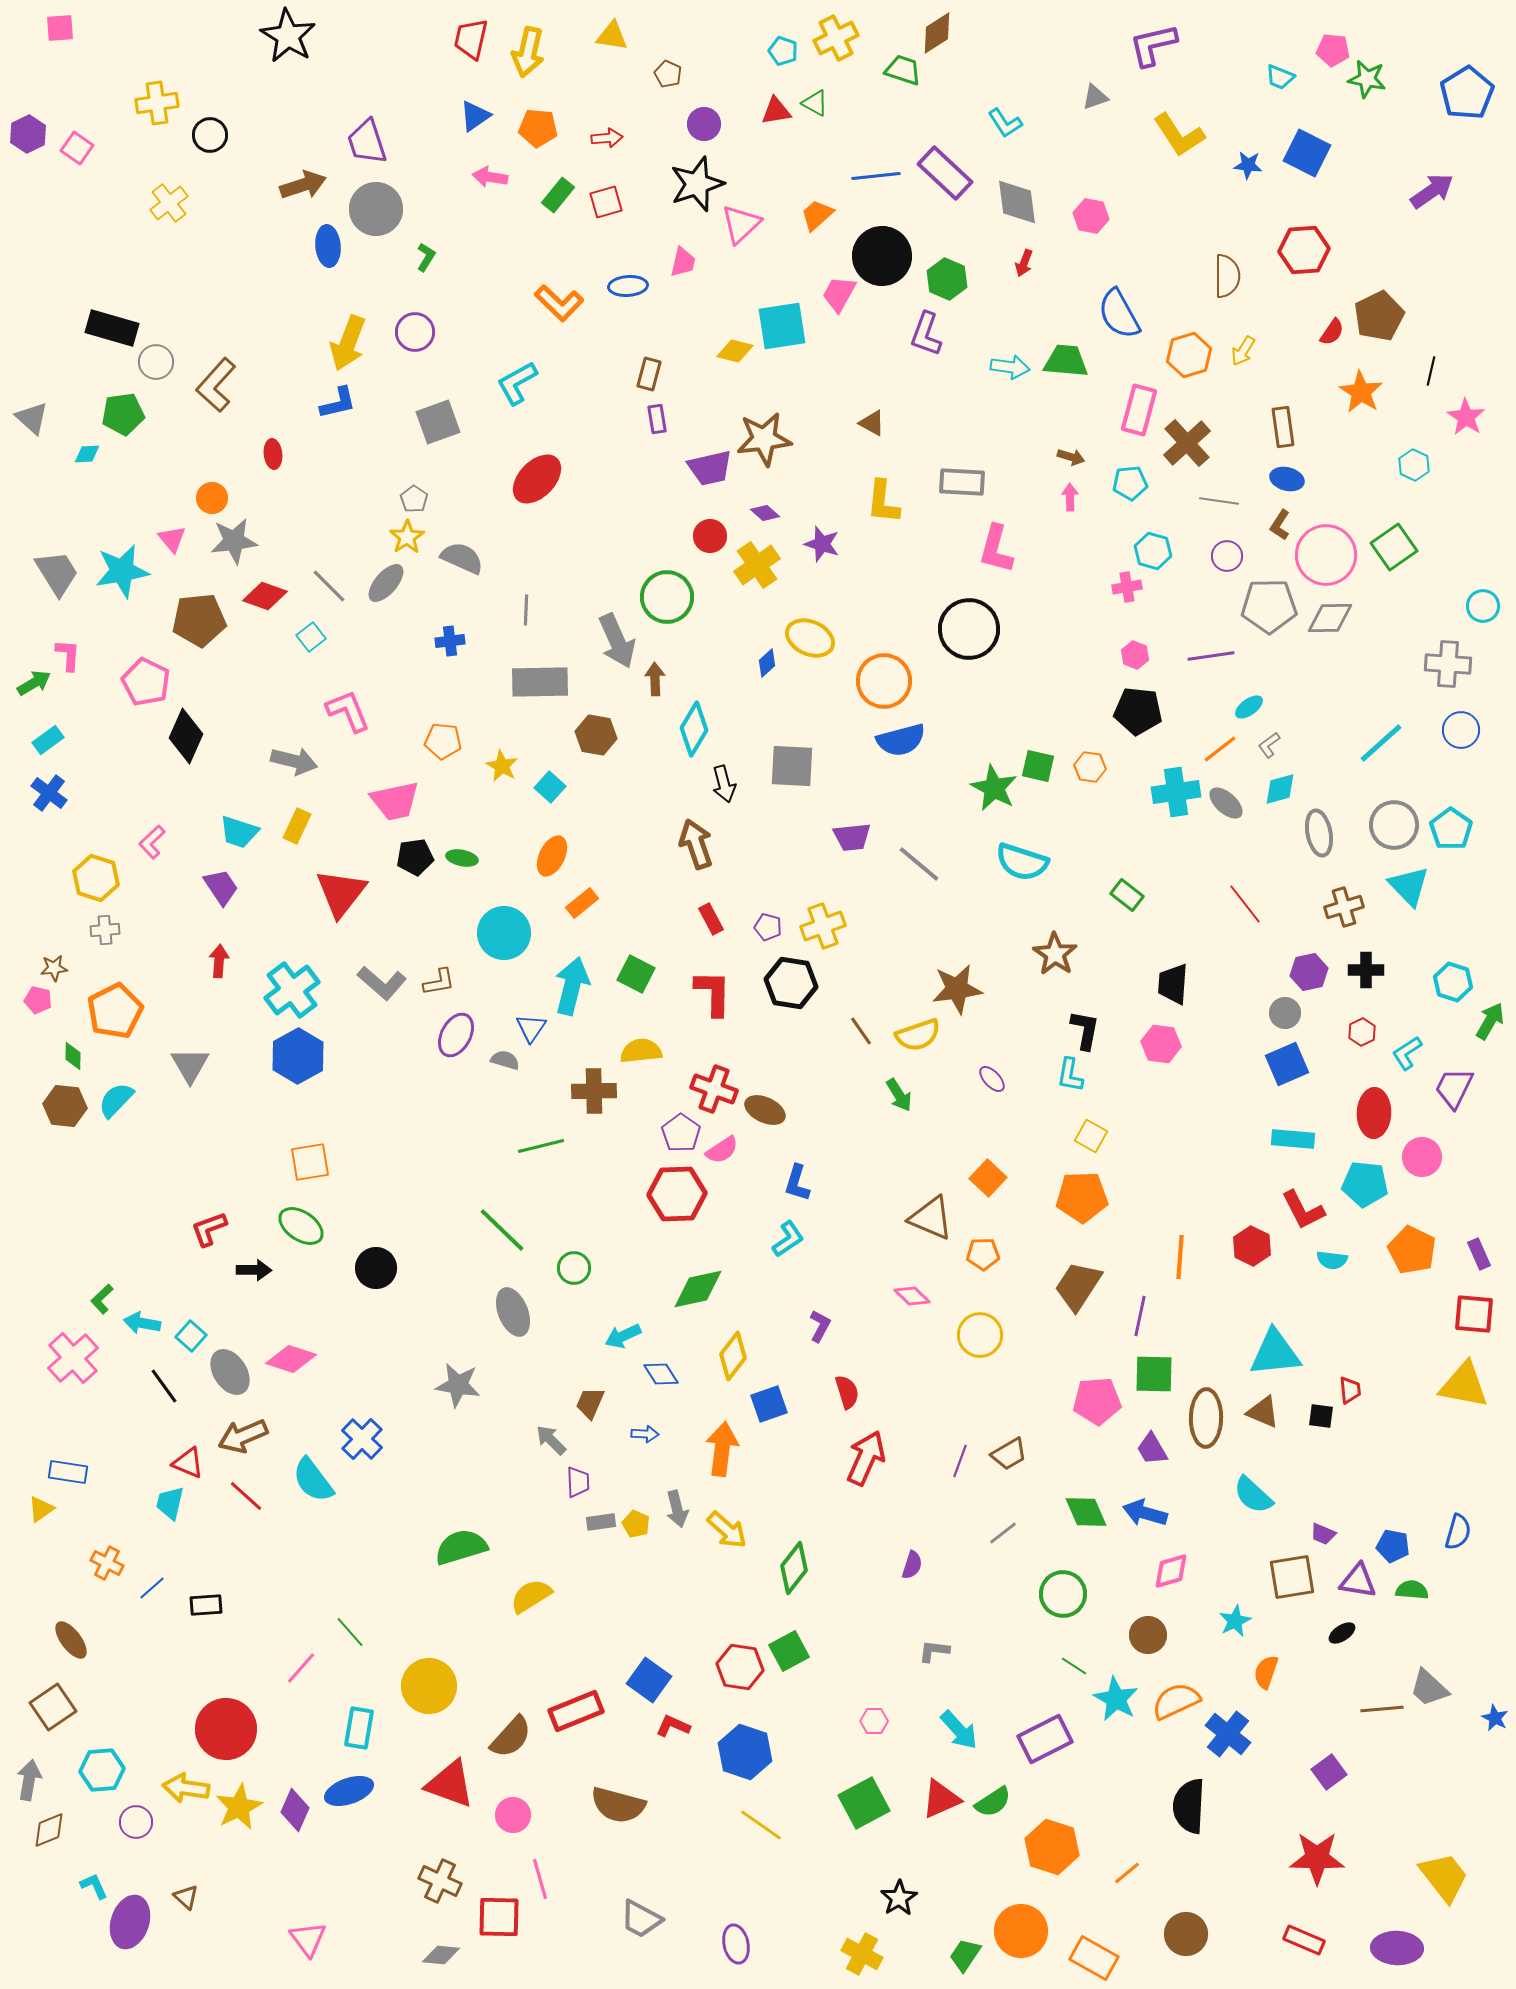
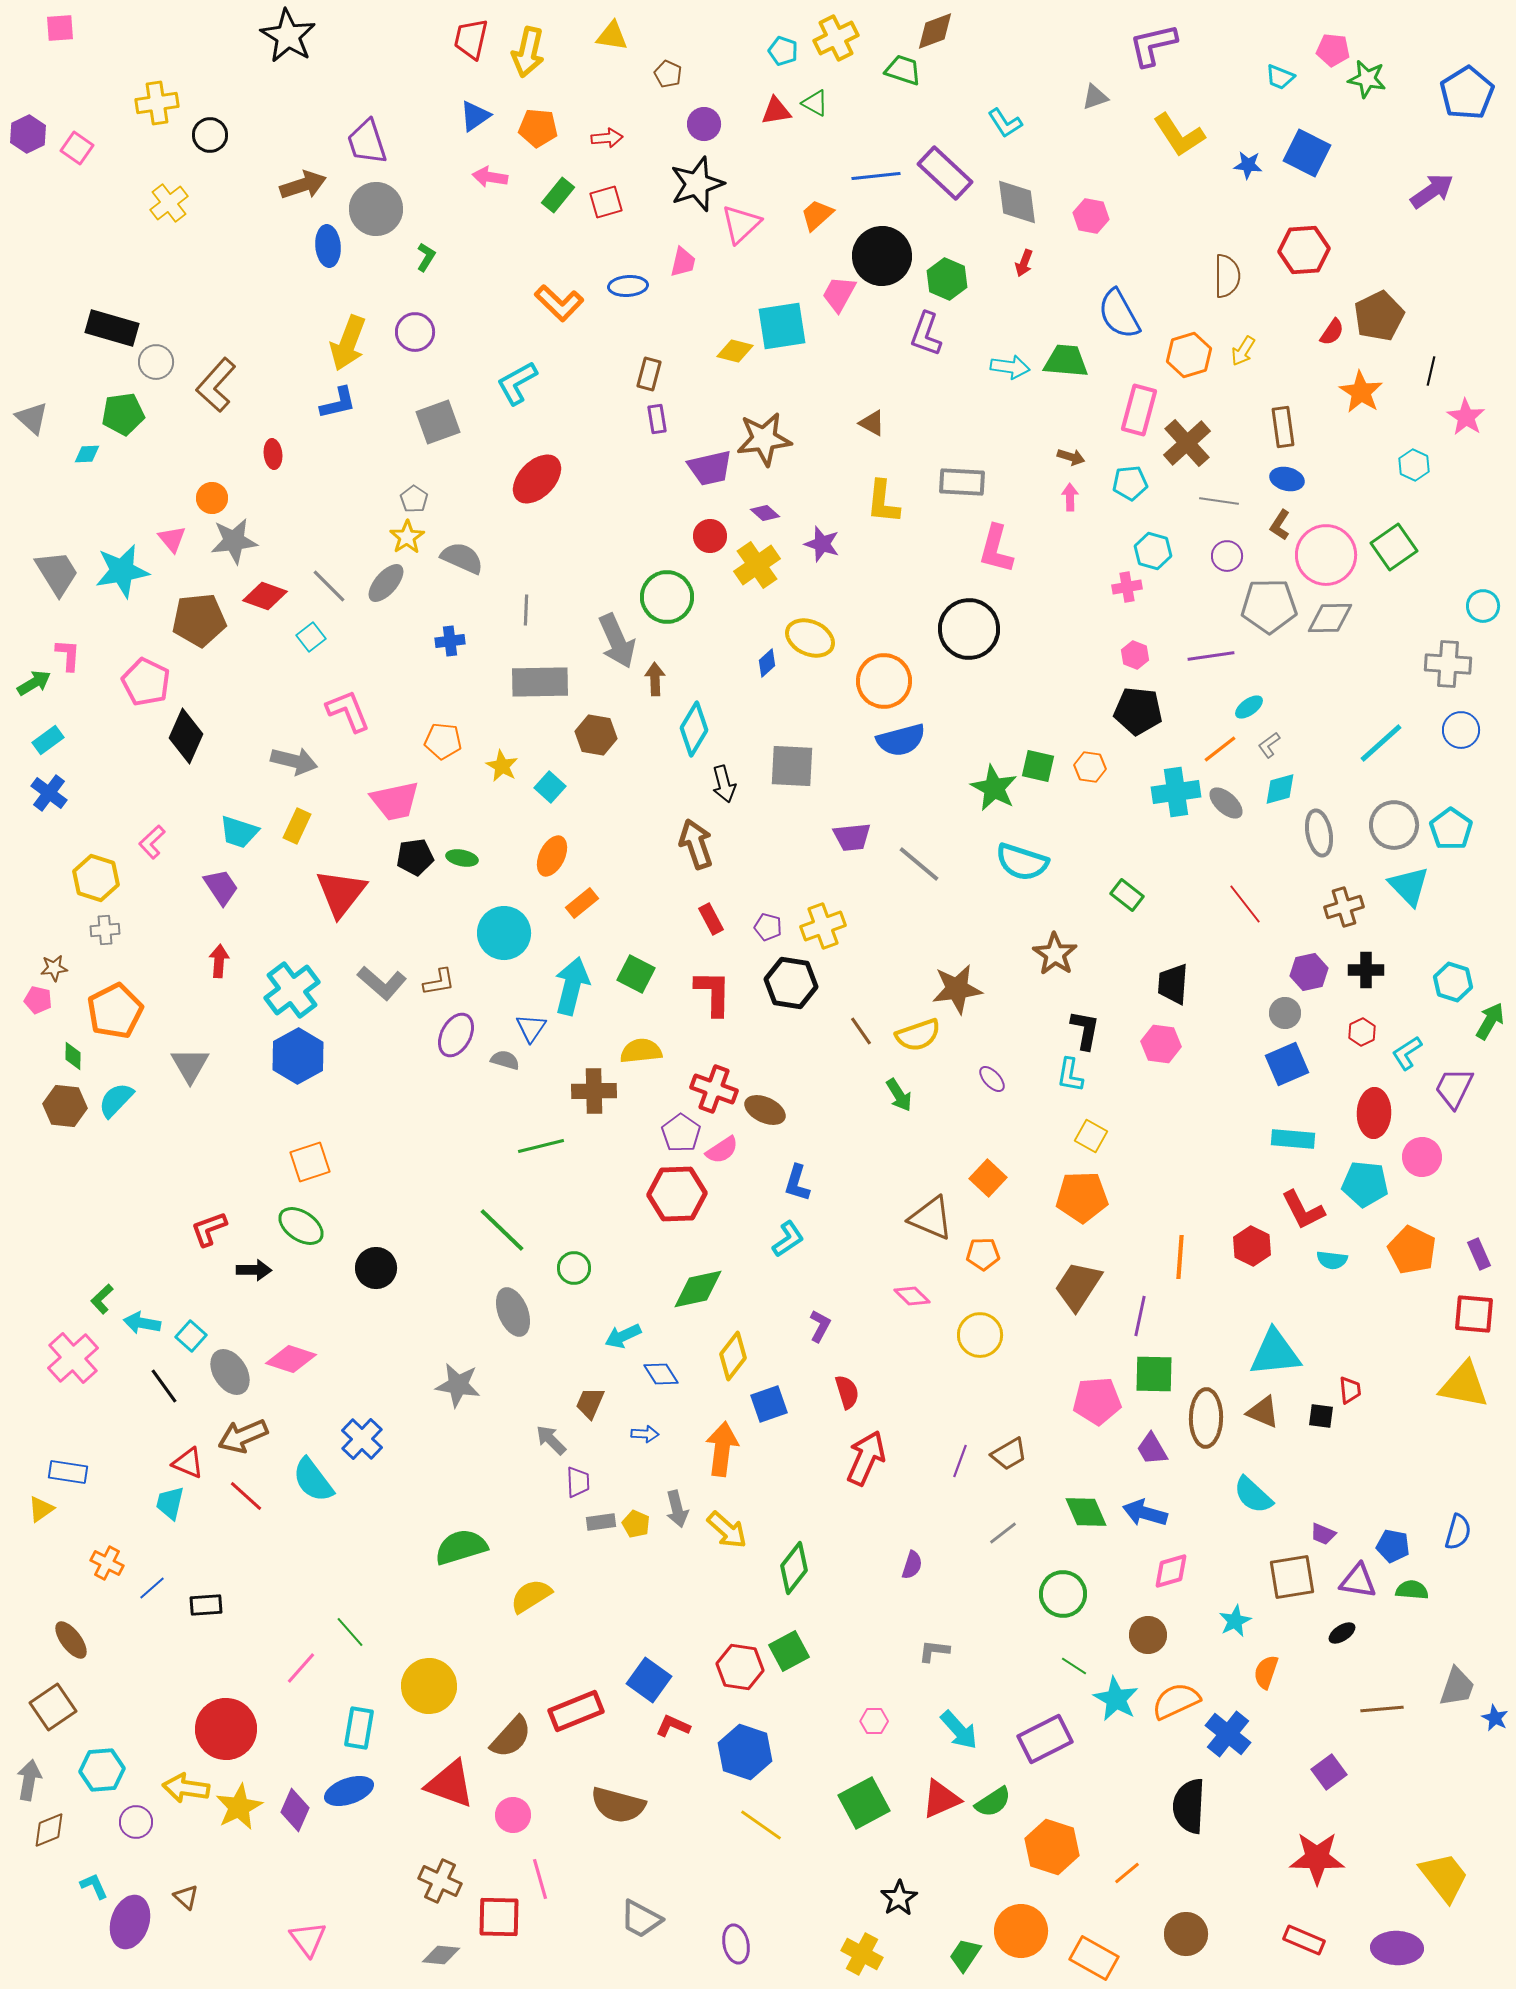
brown diamond at (937, 33): moved 2 px left, 2 px up; rotated 12 degrees clockwise
orange square at (310, 1162): rotated 9 degrees counterclockwise
gray trapezoid at (1429, 1688): moved 28 px right, 1 px up; rotated 114 degrees counterclockwise
